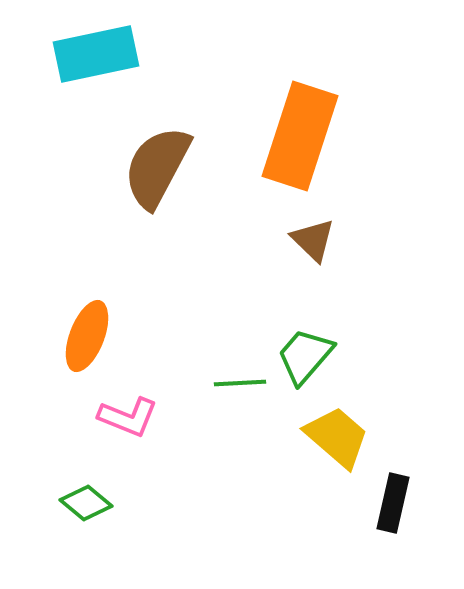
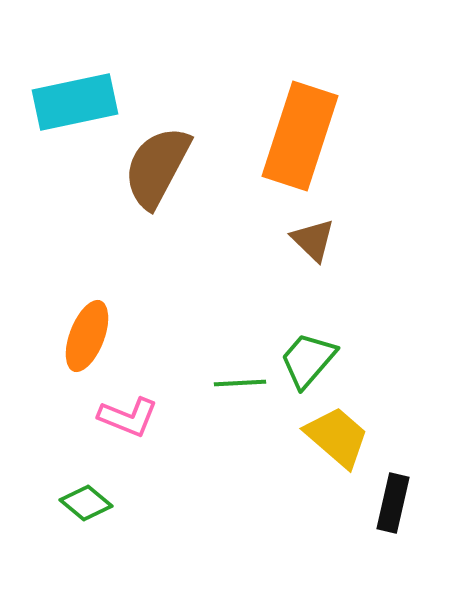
cyan rectangle: moved 21 px left, 48 px down
green trapezoid: moved 3 px right, 4 px down
